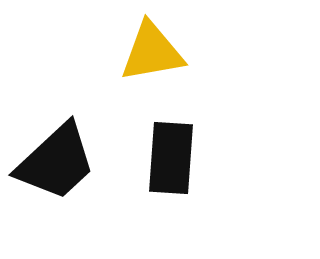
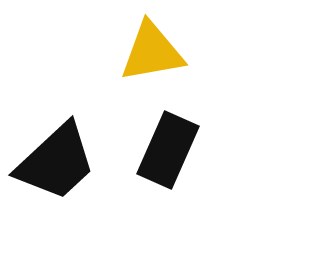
black rectangle: moved 3 px left, 8 px up; rotated 20 degrees clockwise
